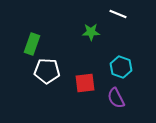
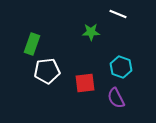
white pentagon: rotated 10 degrees counterclockwise
